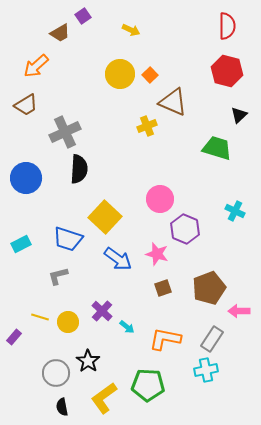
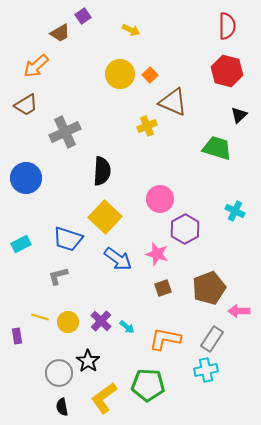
black semicircle at (79, 169): moved 23 px right, 2 px down
purple hexagon at (185, 229): rotated 8 degrees clockwise
purple cross at (102, 311): moved 1 px left, 10 px down
purple rectangle at (14, 337): moved 3 px right, 1 px up; rotated 49 degrees counterclockwise
gray circle at (56, 373): moved 3 px right
